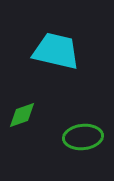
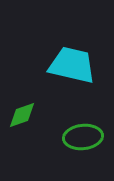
cyan trapezoid: moved 16 px right, 14 px down
